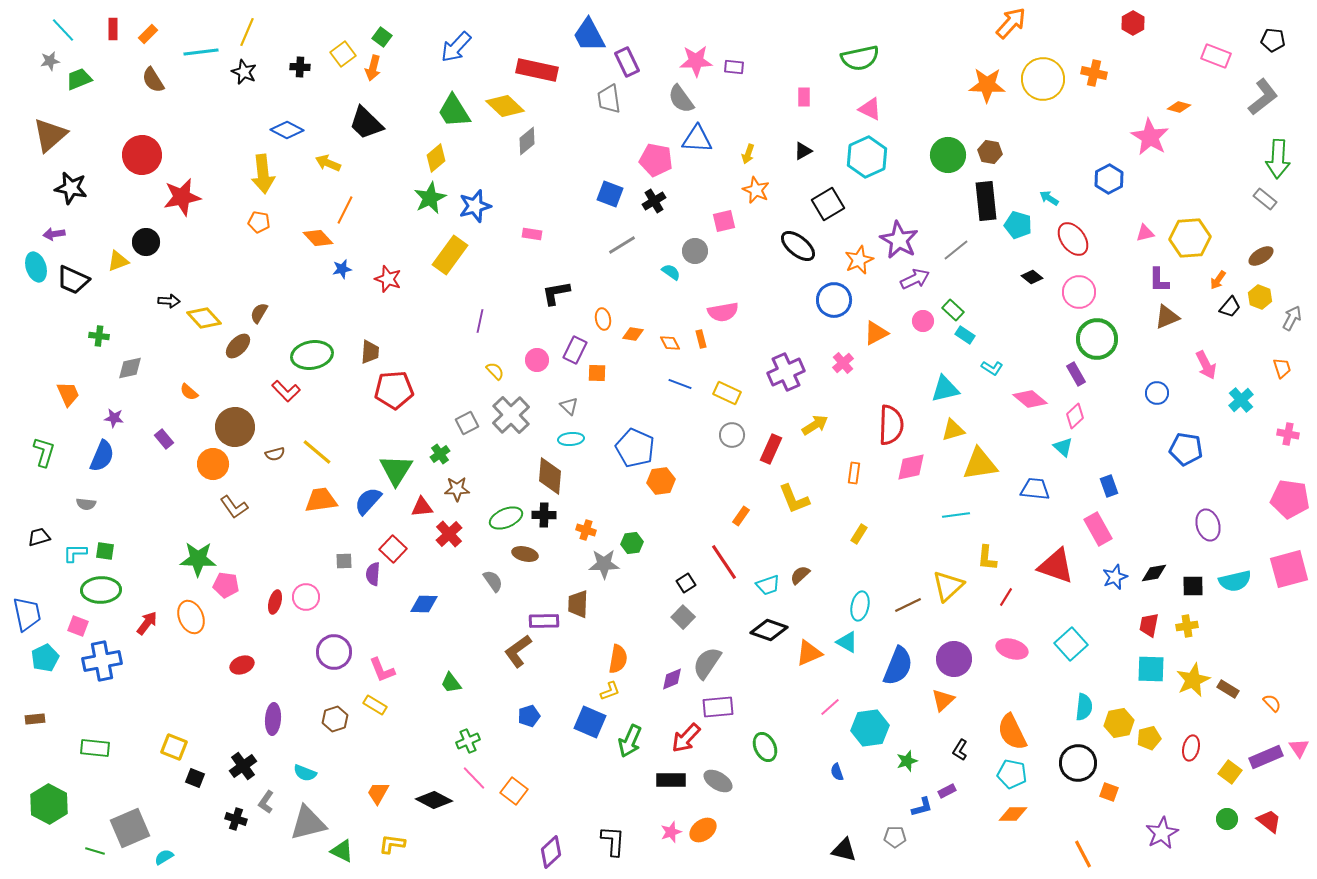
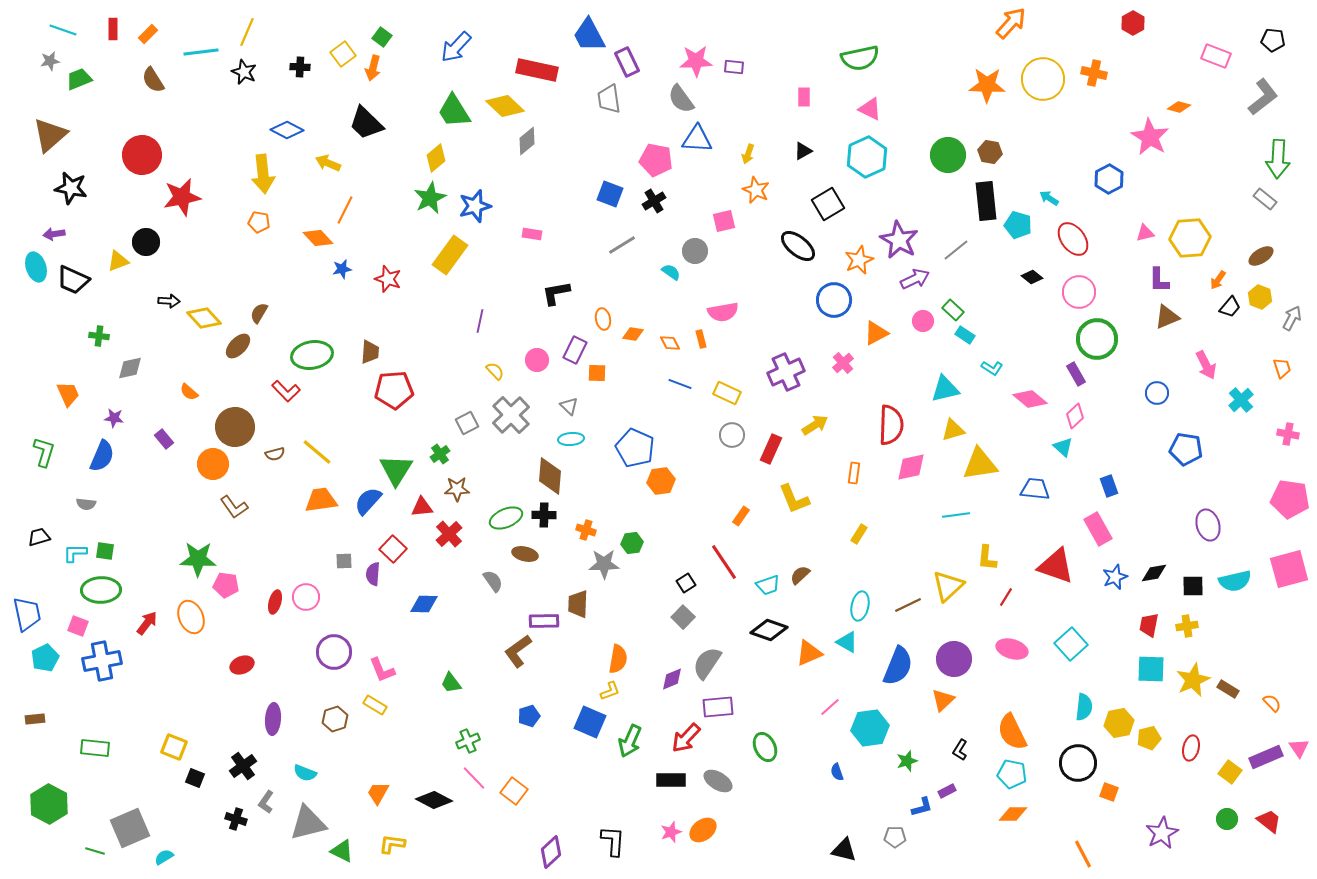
cyan line at (63, 30): rotated 28 degrees counterclockwise
